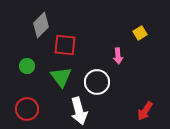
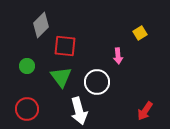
red square: moved 1 px down
